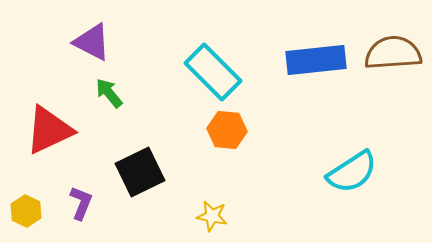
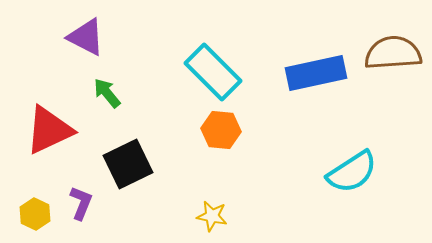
purple triangle: moved 6 px left, 5 px up
blue rectangle: moved 13 px down; rotated 6 degrees counterclockwise
green arrow: moved 2 px left
orange hexagon: moved 6 px left
black square: moved 12 px left, 8 px up
yellow hexagon: moved 9 px right, 3 px down
